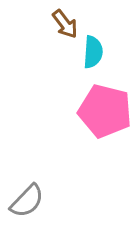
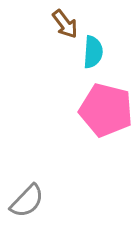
pink pentagon: moved 1 px right, 1 px up
